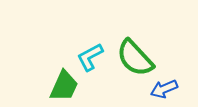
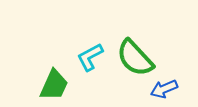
green trapezoid: moved 10 px left, 1 px up
